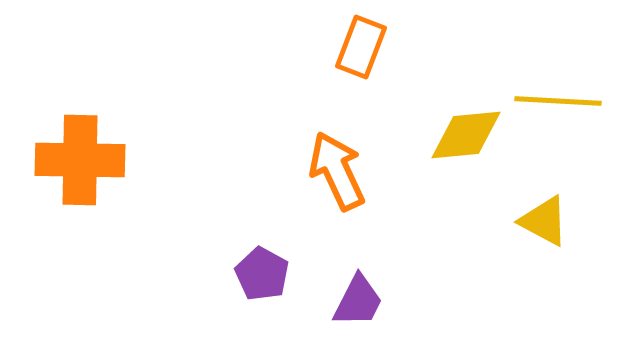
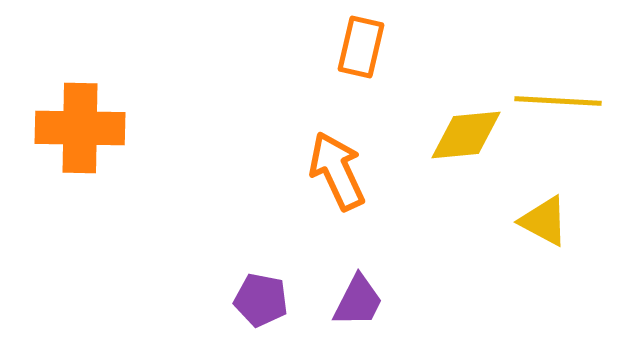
orange rectangle: rotated 8 degrees counterclockwise
orange cross: moved 32 px up
purple pentagon: moved 1 px left, 26 px down; rotated 18 degrees counterclockwise
